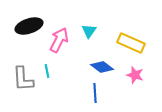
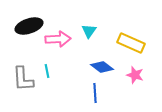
pink arrow: moved 1 px left, 1 px up; rotated 60 degrees clockwise
